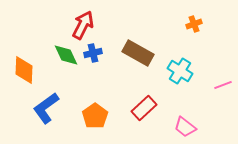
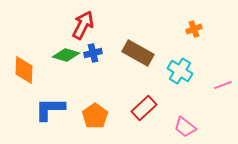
orange cross: moved 5 px down
green diamond: rotated 48 degrees counterclockwise
blue L-shape: moved 4 px right, 1 px down; rotated 36 degrees clockwise
